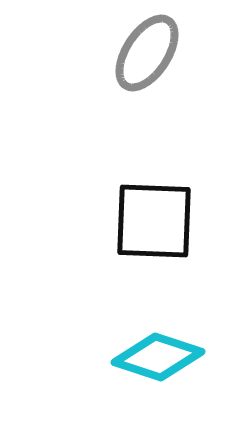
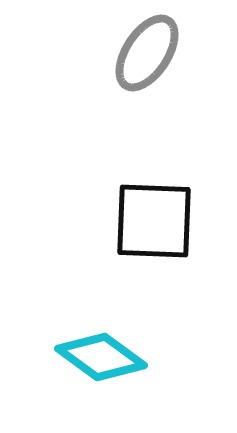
cyan diamond: moved 57 px left; rotated 18 degrees clockwise
